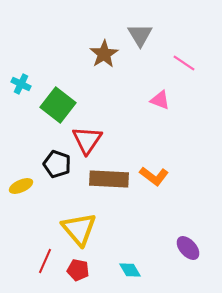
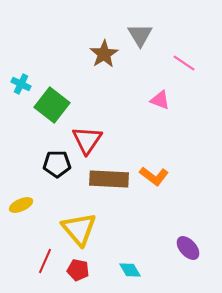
green square: moved 6 px left
black pentagon: rotated 20 degrees counterclockwise
yellow ellipse: moved 19 px down
